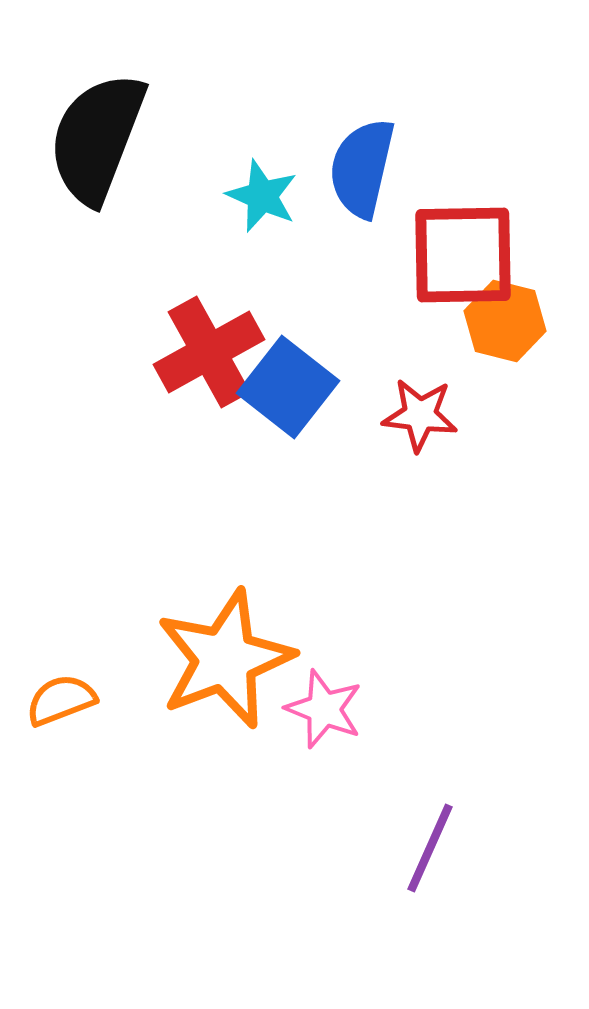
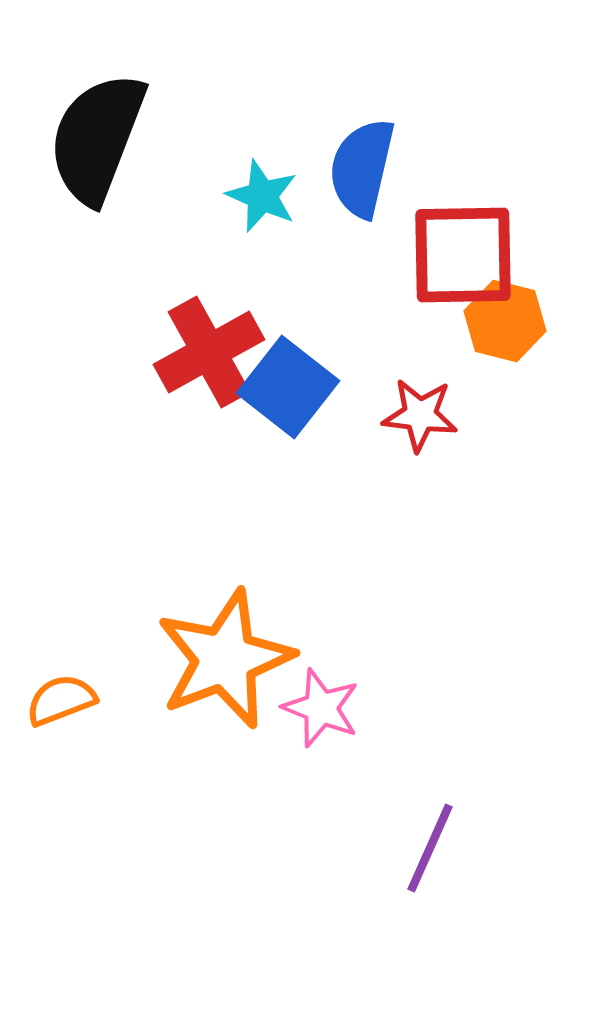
pink star: moved 3 px left, 1 px up
